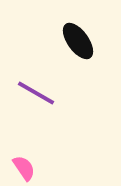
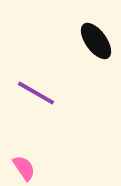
black ellipse: moved 18 px right
